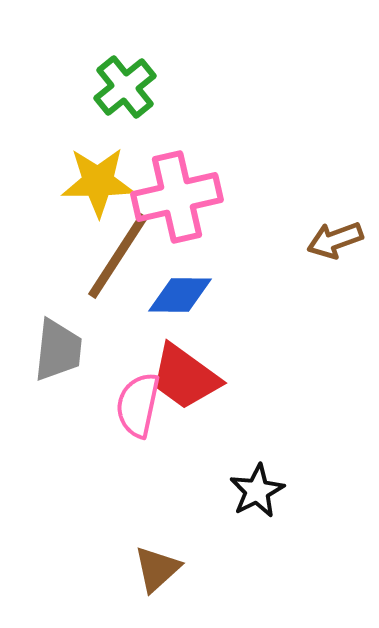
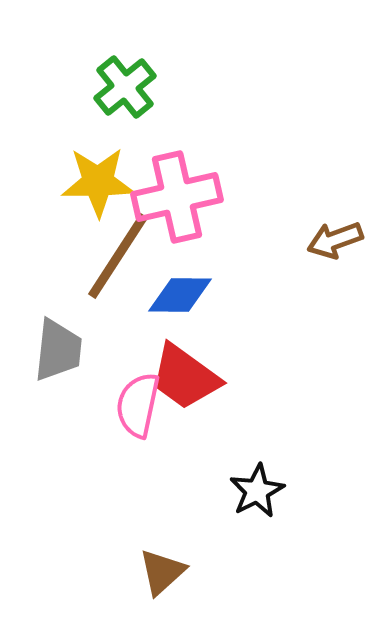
brown triangle: moved 5 px right, 3 px down
